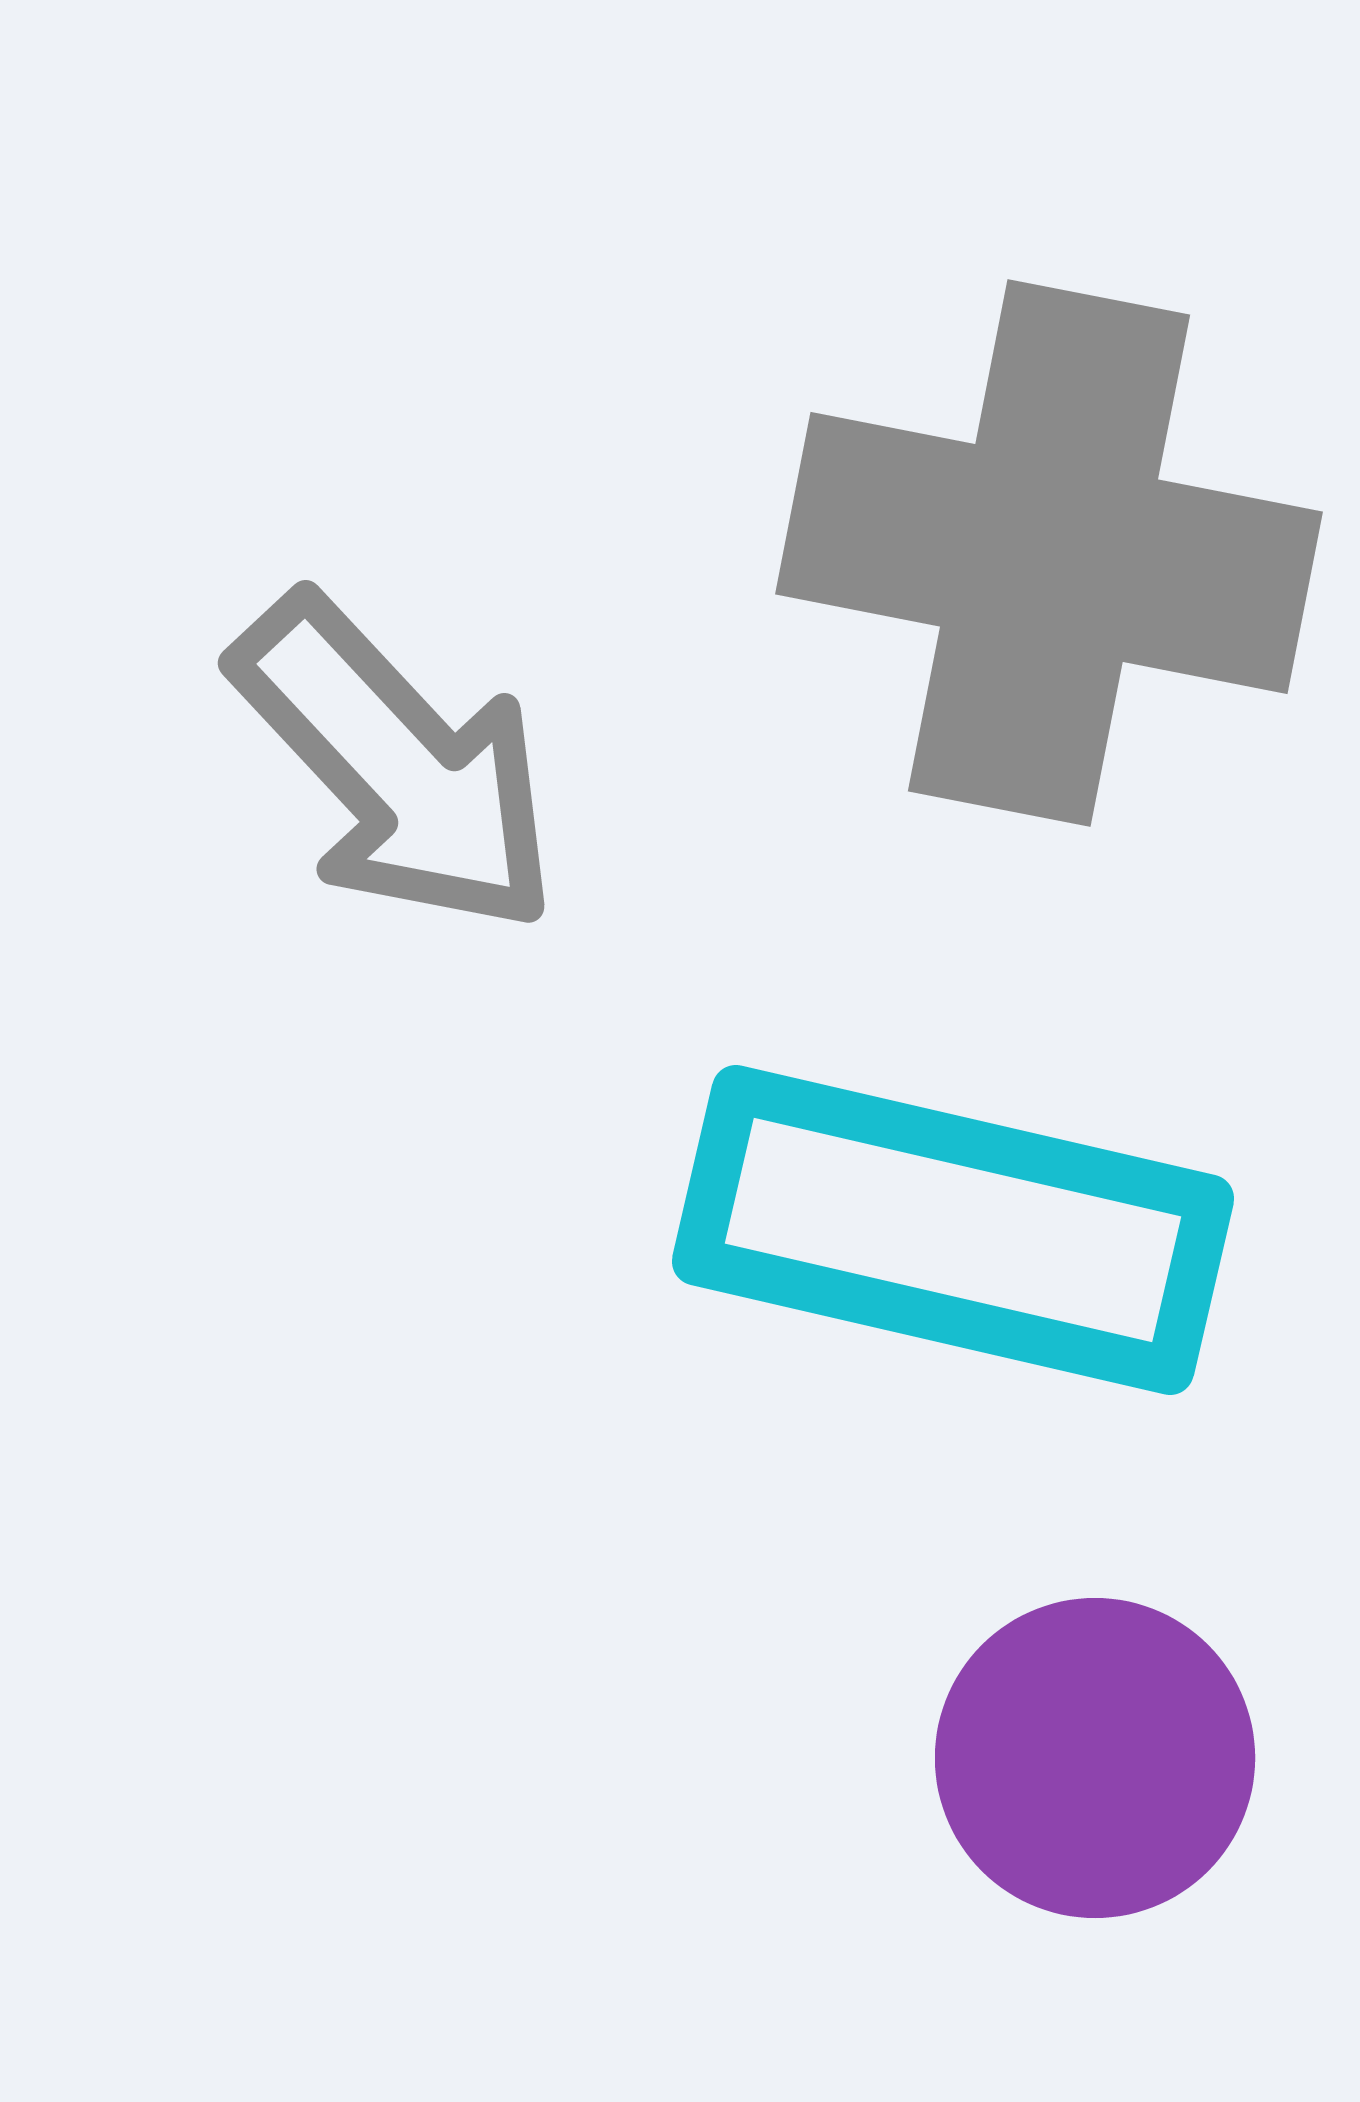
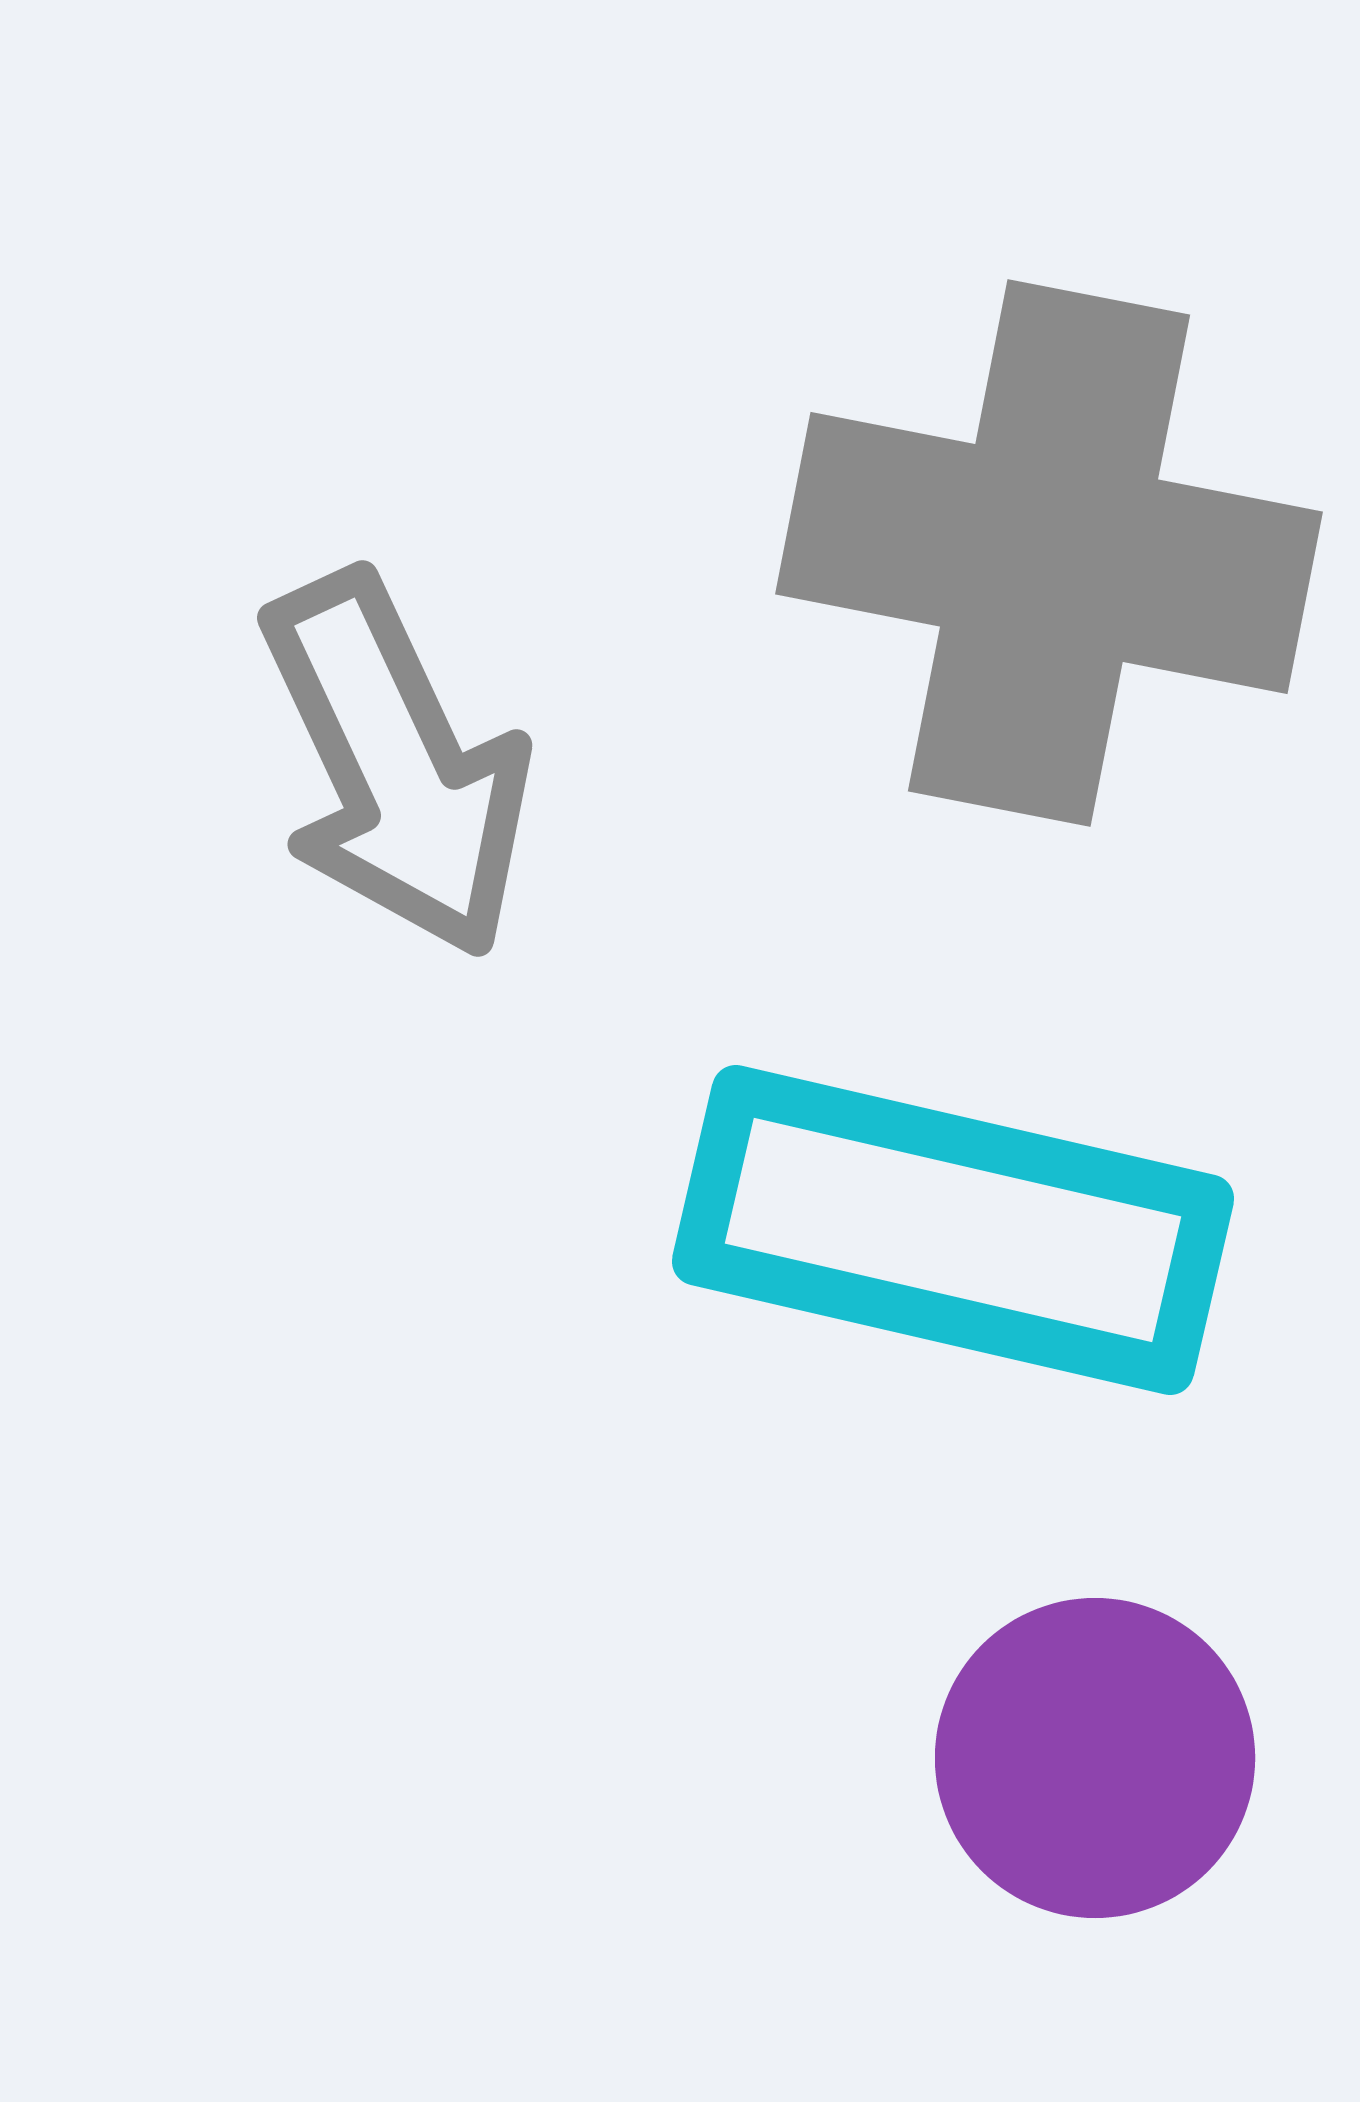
gray arrow: rotated 18 degrees clockwise
